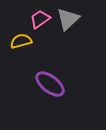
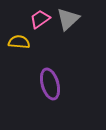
yellow semicircle: moved 2 px left, 1 px down; rotated 20 degrees clockwise
purple ellipse: rotated 36 degrees clockwise
